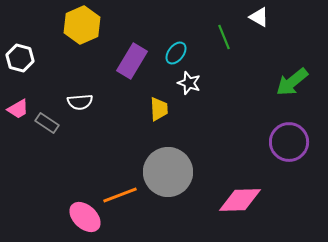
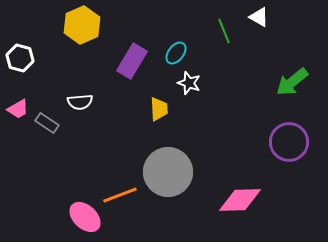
green line: moved 6 px up
